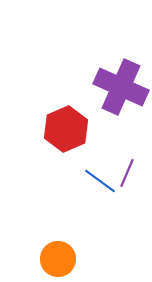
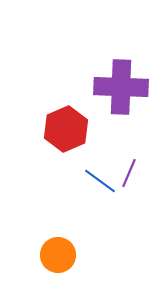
purple cross: rotated 22 degrees counterclockwise
purple line: moved 2 px right
orange circle: moved 4 px up
